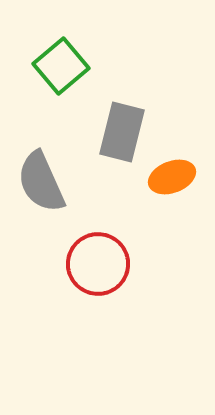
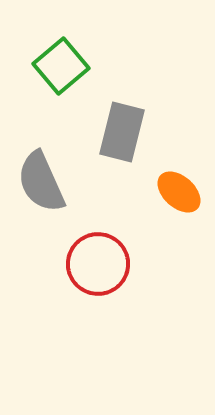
orange ellipse: moved 7 px right, 15 px down; rotated 63 degrees clockwise
